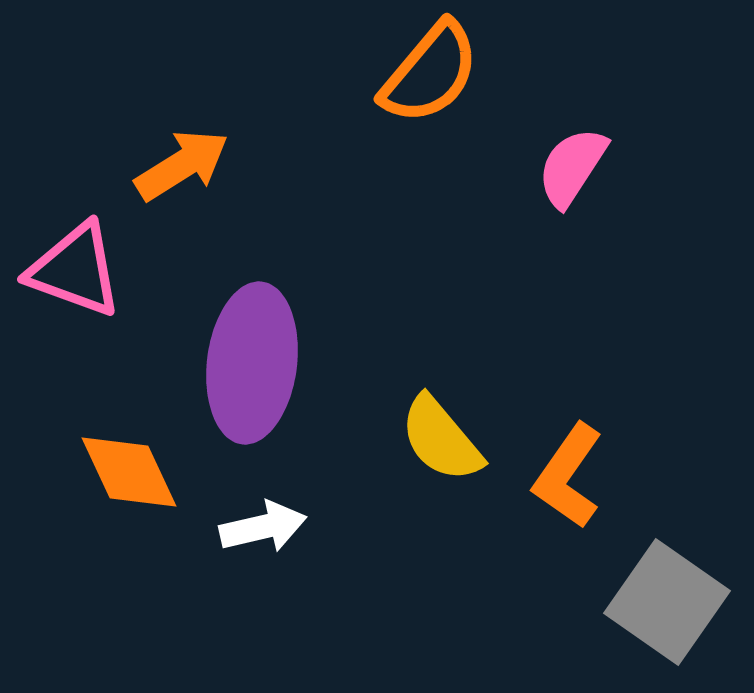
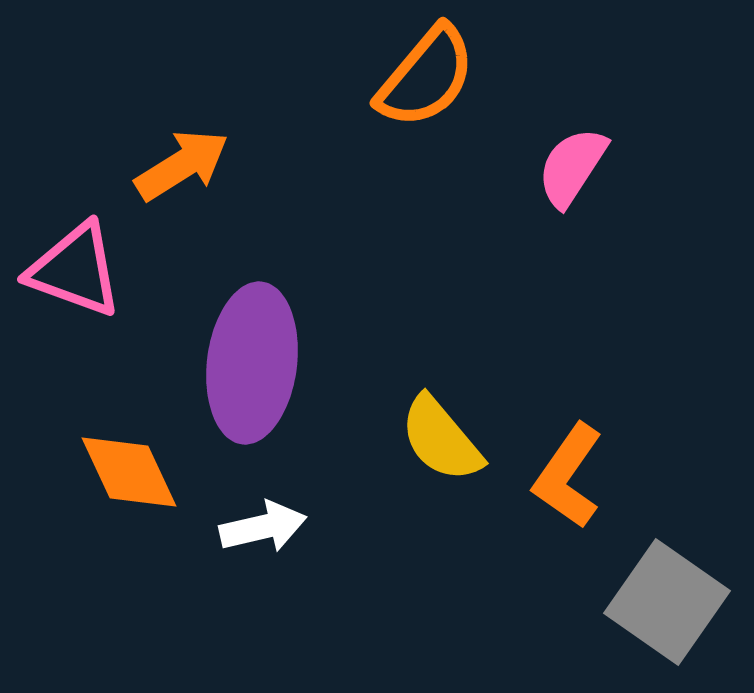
orange semicircle: moved 4 px left, 4 px down
